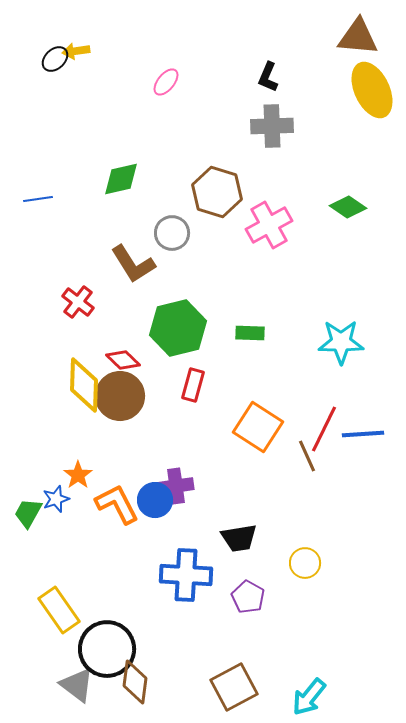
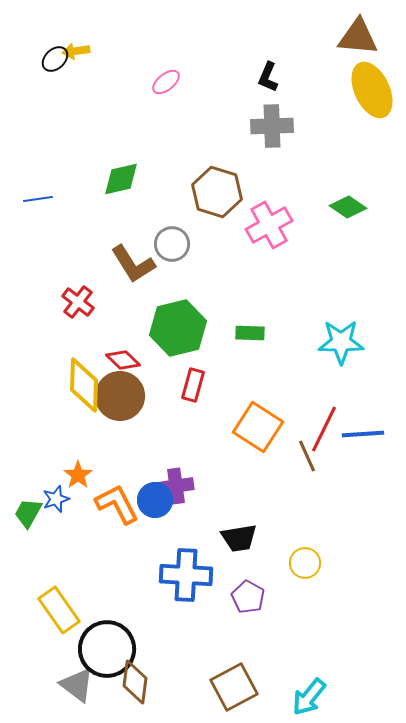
pink ellipse at (166, 82): rotated 12 degrees clockwise
gray circle at (172, 233): moved 11 px down
